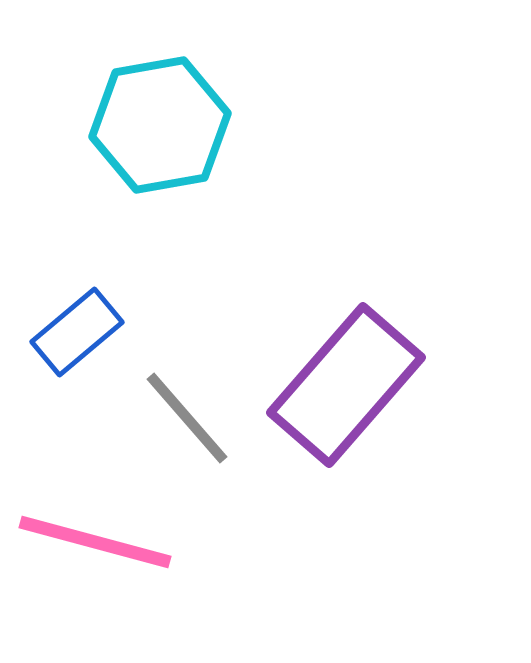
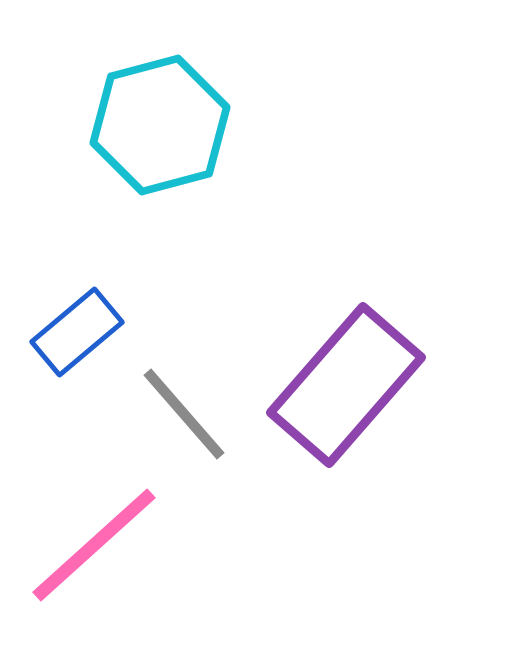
cyan hexagon: rotated 5 degrees counterclockwise
gray line: moved 3 px left, 4 px up
pink line: moved 1 px left, 3 px down; rotated 57 degrees counterclockwise
